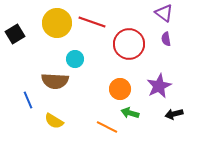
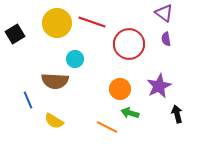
black arrow: moved 3 px right; rotated 90 degrees clockwise
